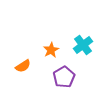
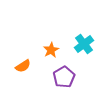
cyan cross: moved 1 px right, 1 px up
